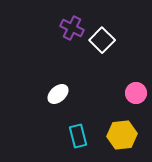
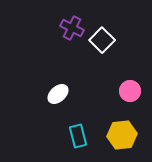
pink circle: moved 6 px left, 2 px up
